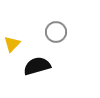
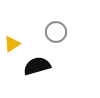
yellow triangle: rotated 12 degrees clockwise
